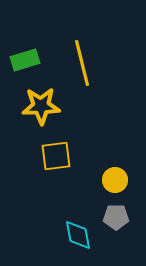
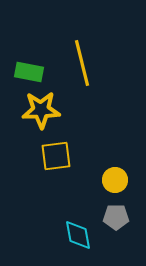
green rectangle: moved 4 px right, 12 px down; rotated 28 degrees clockwise
yellow star: moved 4 px down
